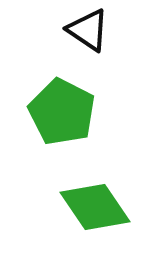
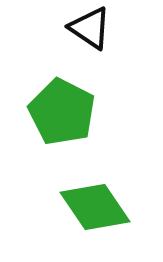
black triangle: moved 2 px right, 2 px up
